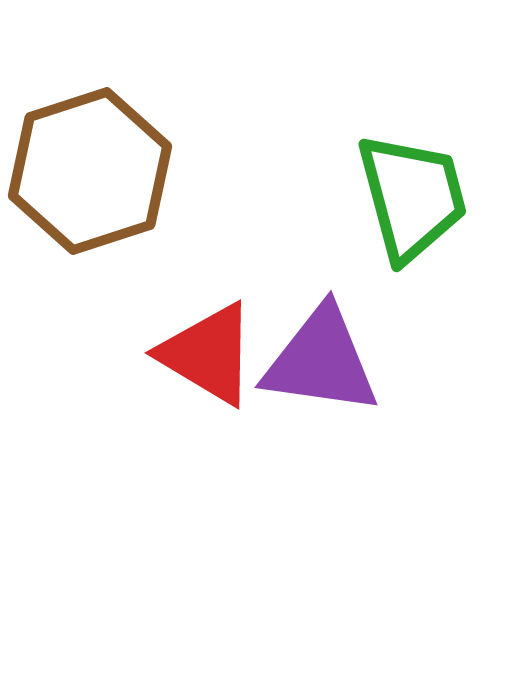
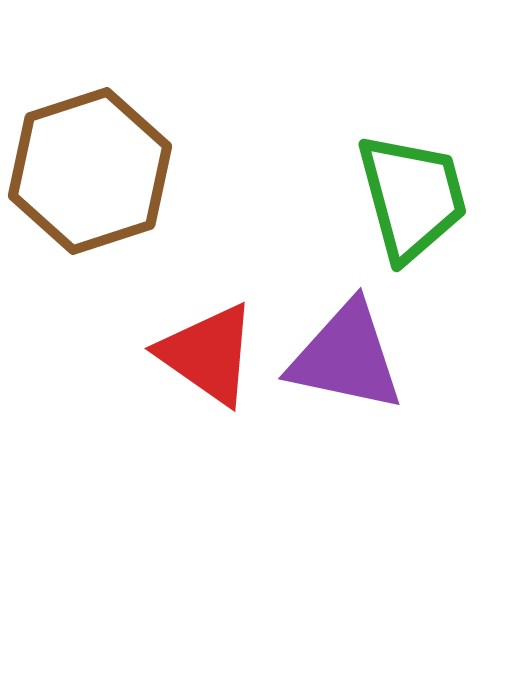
red triangle: rotated 4 degrees clockwise
purple triangle: moved 25 px right, 4 px up; rotated 4 degrees clockwise
